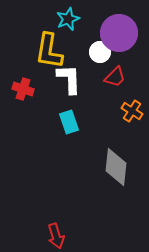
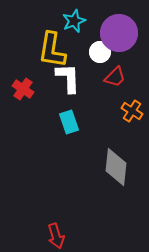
cyan star: moved 6 px right, 2 px down
yellow L-shape: moved 3 px right, 1 px up
white L-shape: moved 1 px left, 1 px up
red cross: rotated 15 degrees clockwise
